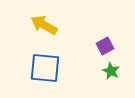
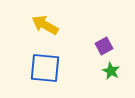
yellow arrow: moved 1 px right
purple square: moved 1 px left
